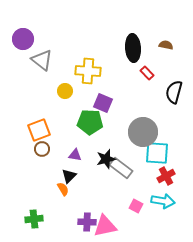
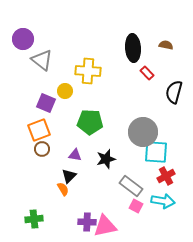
purple square: moved 57 px left
cyan square: moved 1 px left, 1 px up
gray rectangle: moved 10 px right, 18 px down
